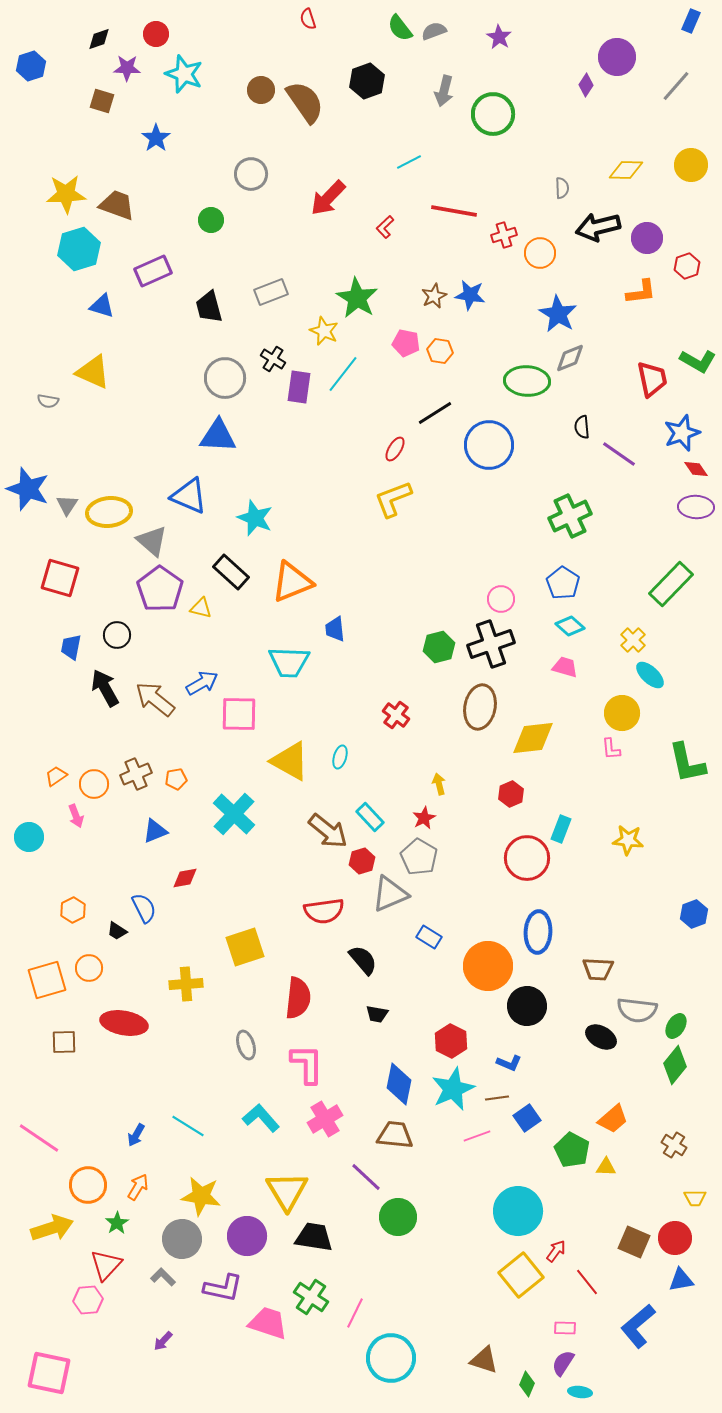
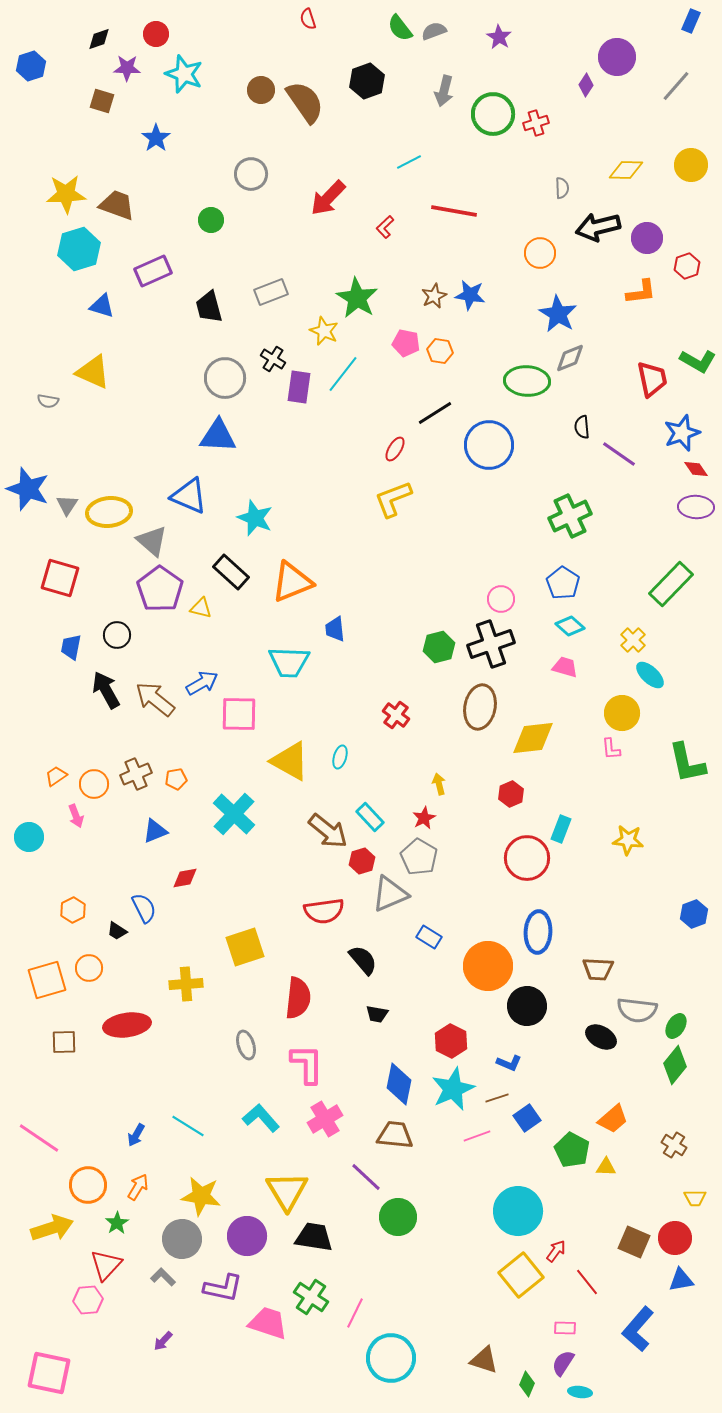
red cross at (504, 235): moved 32 px right, 112 px up
black arrow at (105, 688): moved 1 px right, 2 px down
red ellipse at (124, 1023): moved 3 px right, 2 px down; rotated 18 degrees counterclockwise
brown line at (497, 1098): rotated 10 degrees counterclockwise
blue L-shape at (638, 1326): moved 3 px down; rotated 9 degrees counterclockwise
